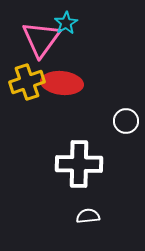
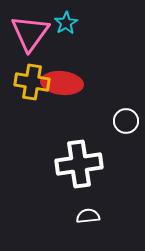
pink triangle: moved 11 px left, 6 px up
yellow cross: moved 5 px right; rotated 28 degrees clockwise
white cross: rotated 9 degrees counterclockwise
